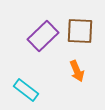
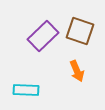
brown square: rotated 16 degrees clockwise
cyan rectangle: rotated 35 degrees counterclockwise
